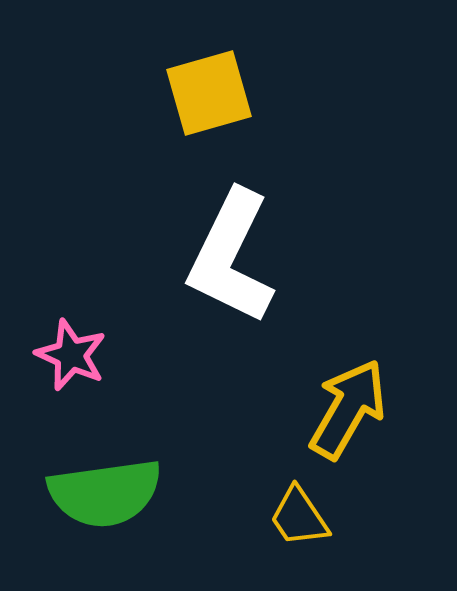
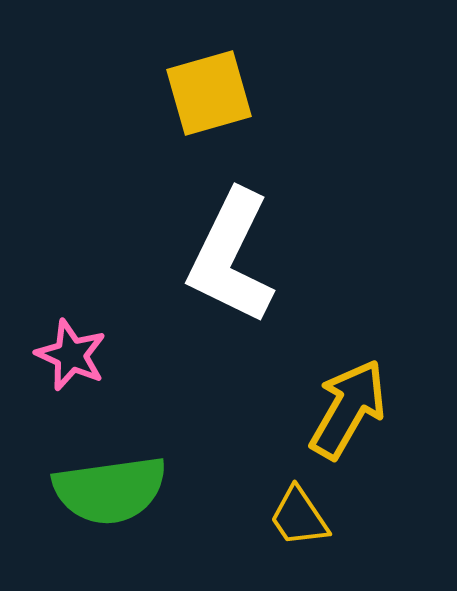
green semicircle: moved 5 px right, 3 px up
